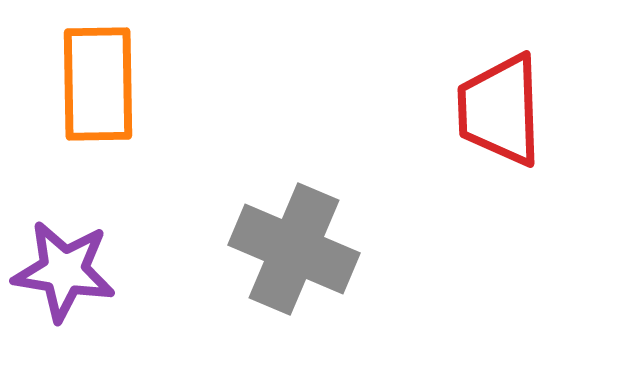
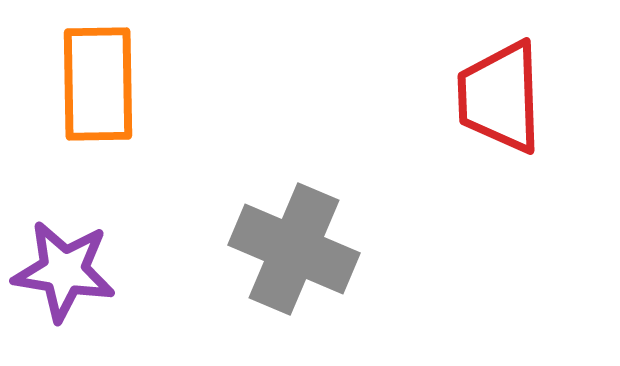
red trapezoid: moved 13 px up
